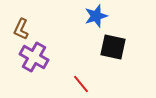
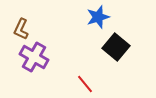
blue star: moved 2 px right, 1 px down
black square: moved 3 px right; rotated 28 degrees clockwise
red line: moved 4 px right
